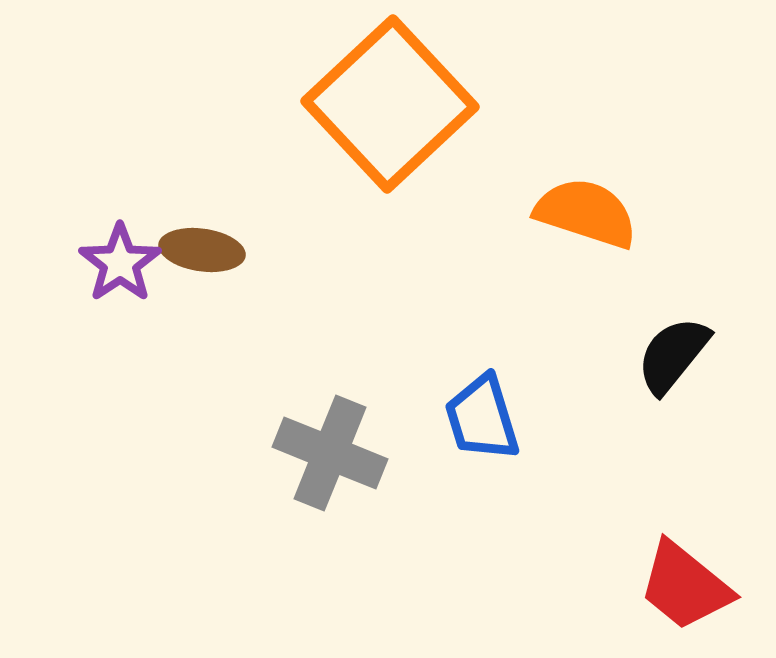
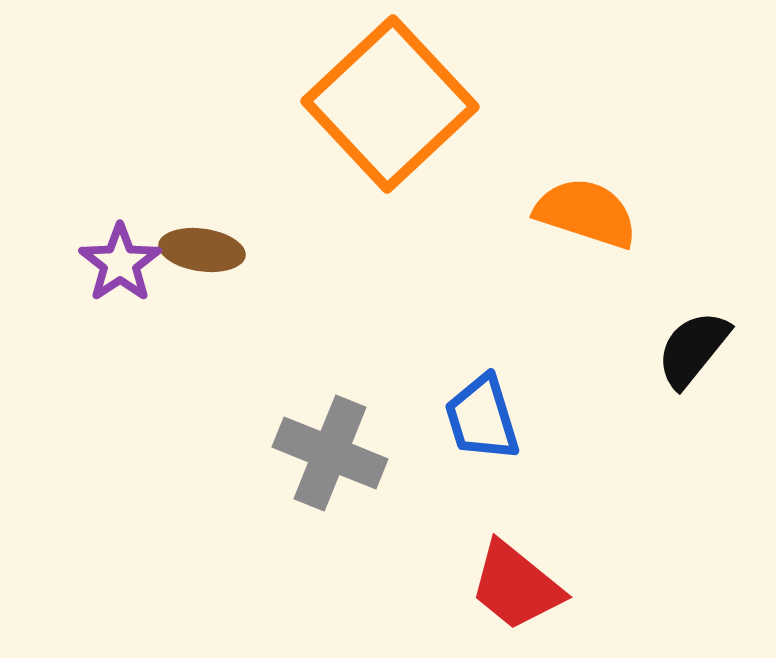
black semicircle: moved 20 px right, 6 px up
red trapezoid: moved 169 px left
